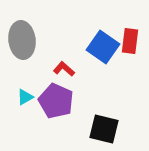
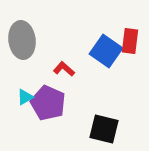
blue square: moved 3 px right, 4 px down
purple pentagon: moved 8 px left, 2 px down
